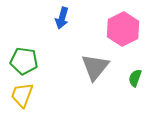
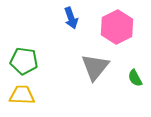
blue arrow: moved 9 px right; rotated 35 degrees counterclockwise
pink hexagon: moved 6 px left, 2 px up
green semicircle: rotated 48 degrees counterclockwise
yellow trapezoid: rotated 72 degrees clockwise
